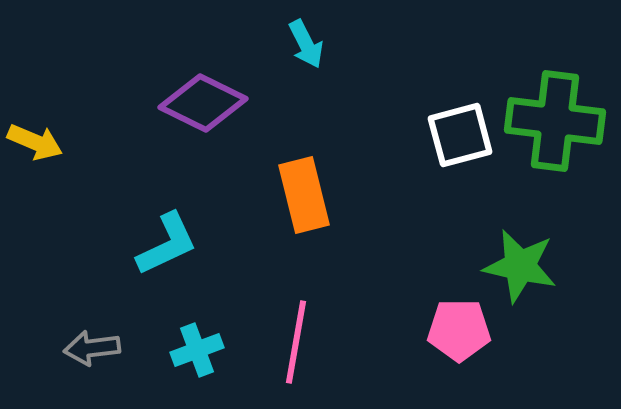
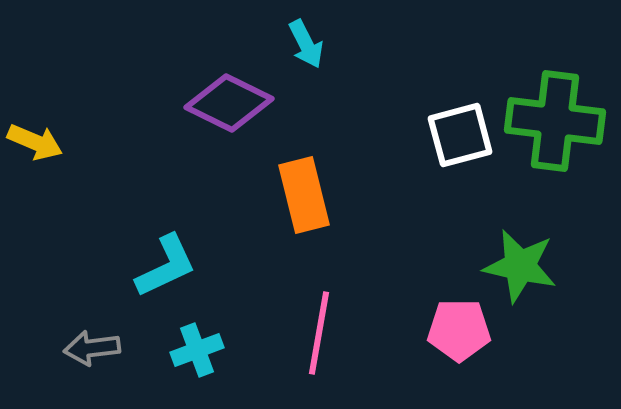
purple diamond: moved 26 px right
cyan L-shape: moved 1 px left, 22 px down
pink line: moved 23 px right, 9 px up
